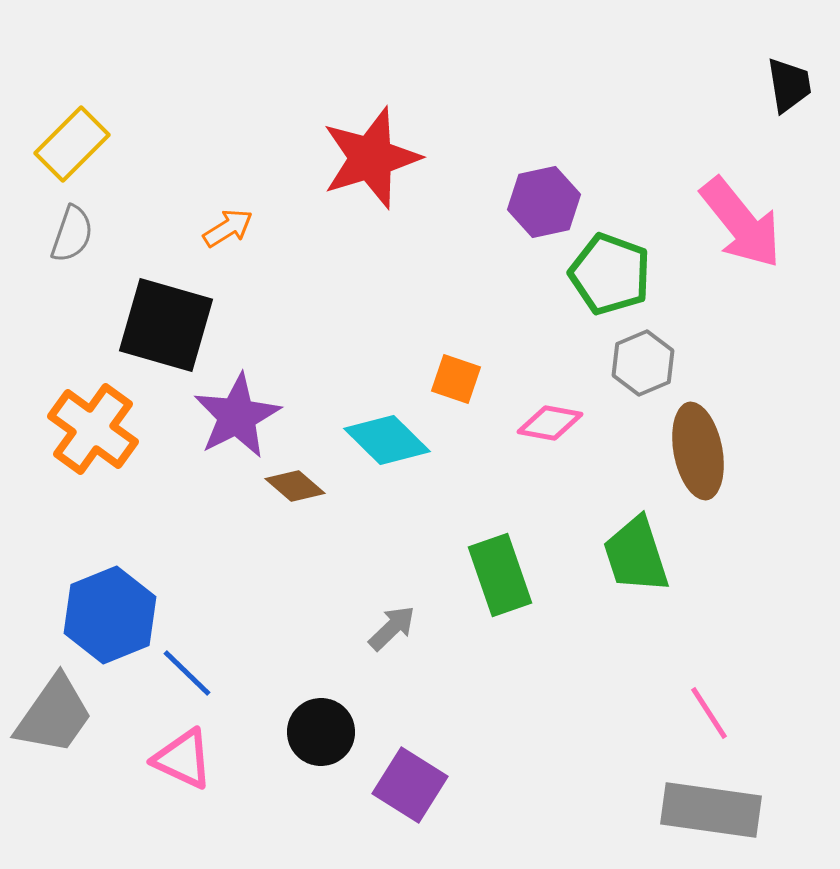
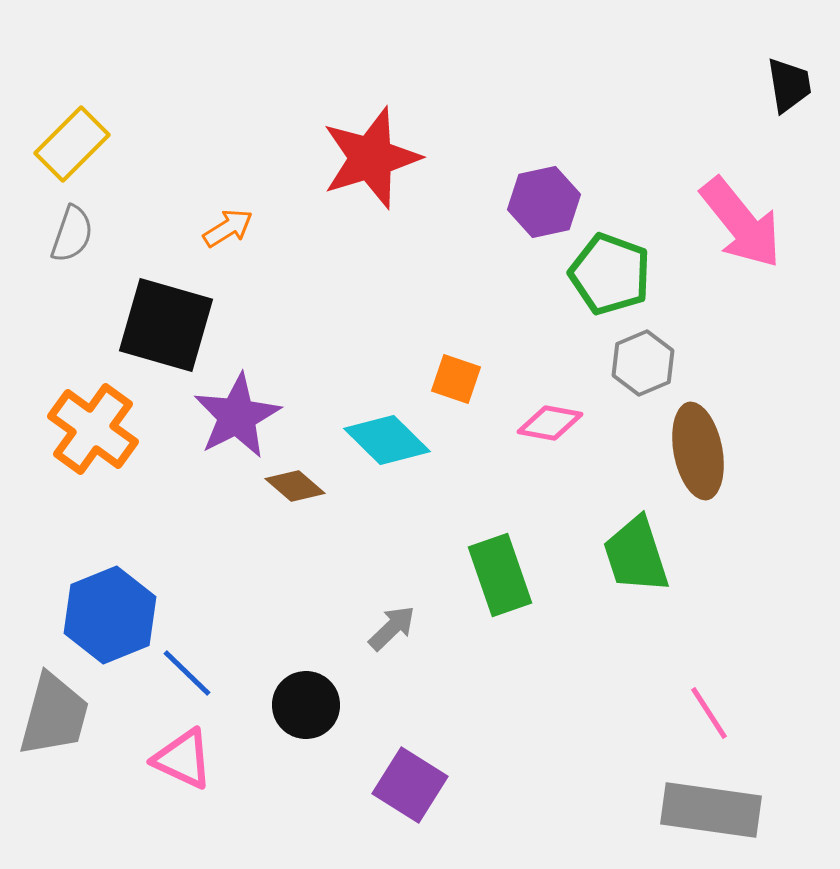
gray trapezoid: rotated 20 degrees counterclockwise
black circle: moved 15 px left, 27 px up
